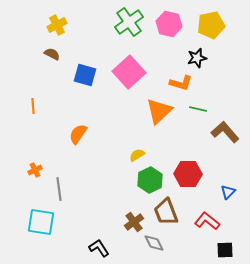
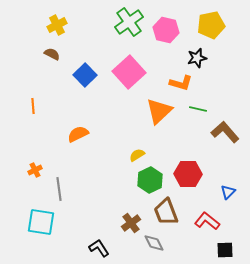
pink hexagon: moved 3 px left, 6 px down
blue square: rotated 30 degrees clockwise
orange semicircle: rotated 30 degrees clockwise
brown cross: moved 3 px left, 1 px down
